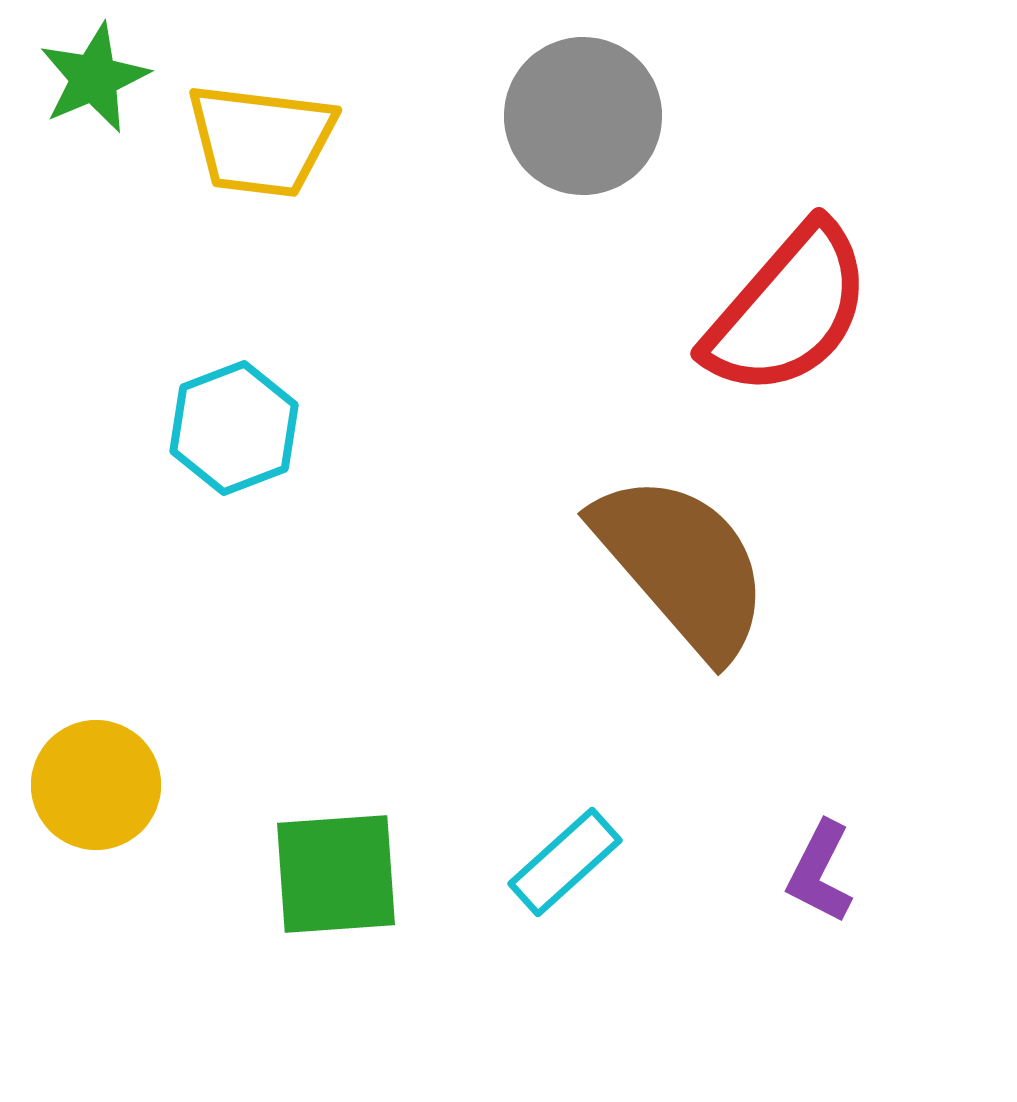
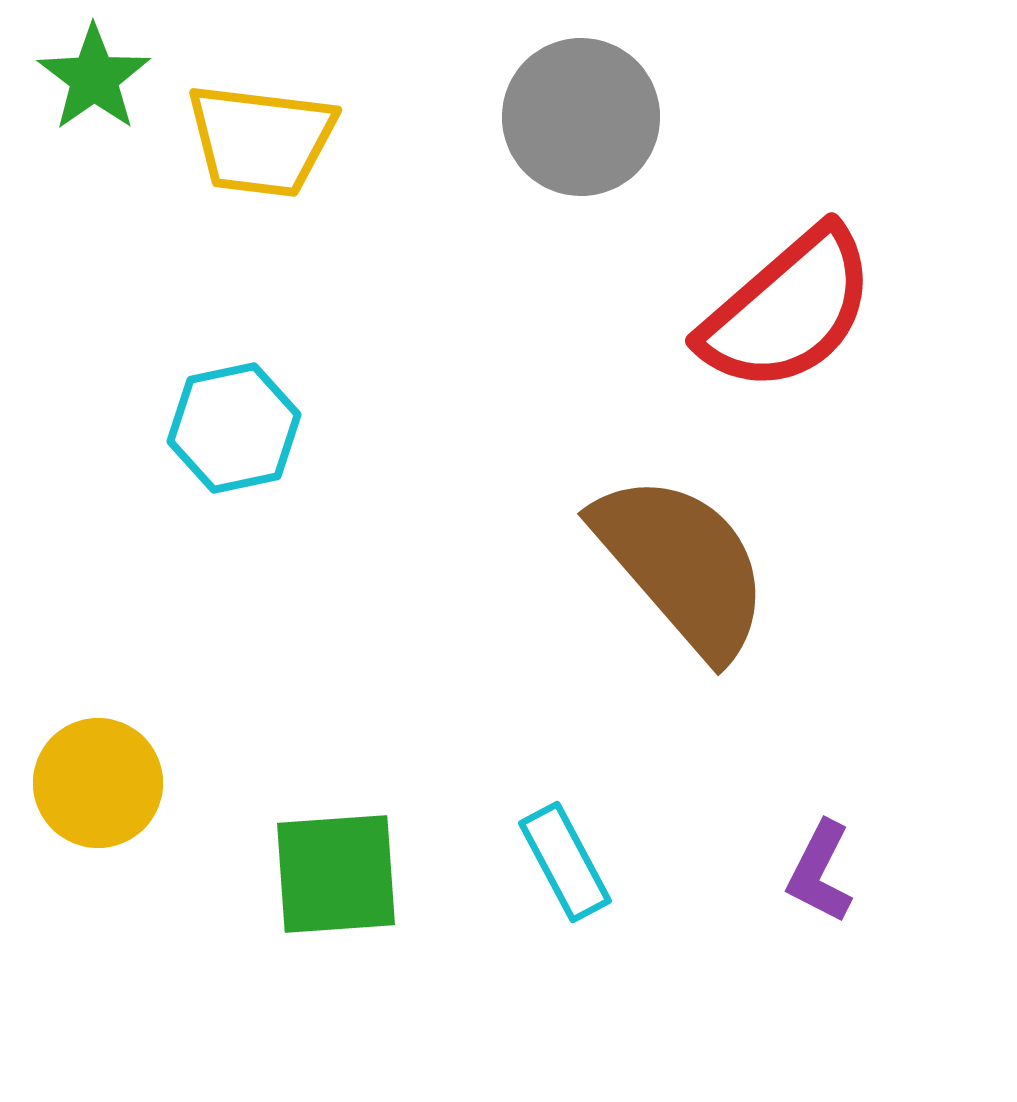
green star: rotated 12 degrees counterclockwise
gray circle: moved 2 px left, 1 px down
red semicircle: rotated 8 degrees clockwise
cyan hexagon: rotated 9 degrees clockwise
yellow circle: moved 2 px right, 2 px up
cyan rectangle: rotated 76 degrees counterclockwise
